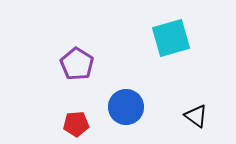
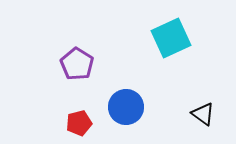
cyan square: rotated 9 degrees counterclockwise
black triangle: moved 7 px right, 2 px up
red pentagon: moved 3 px right, 1 px up; rotated 10 degrees counterclockwise
